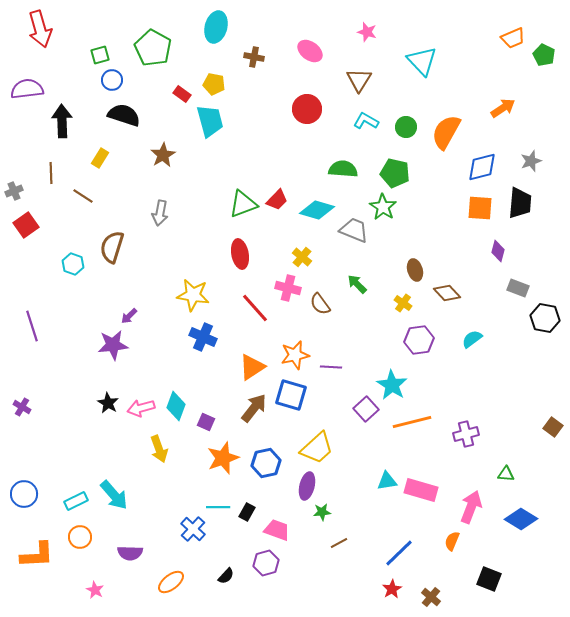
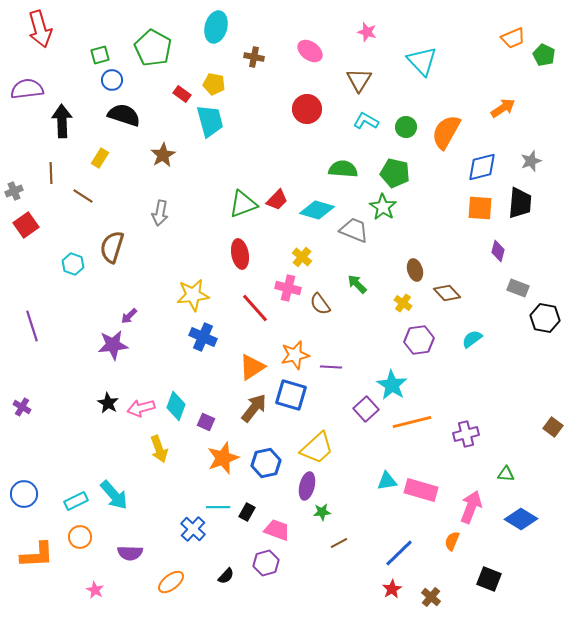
yellow star at (193, 295): rotated 16 degrees counterclockwise
